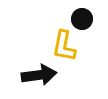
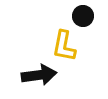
black circle: moved 1 px right, 3 px up
